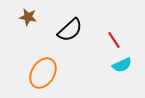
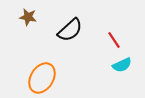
orange ellipse: moved 1 px left, 5 px down
